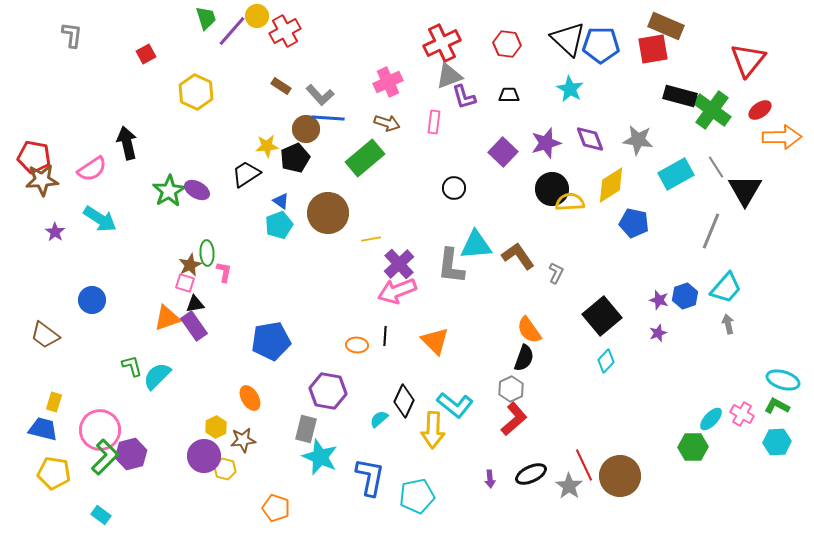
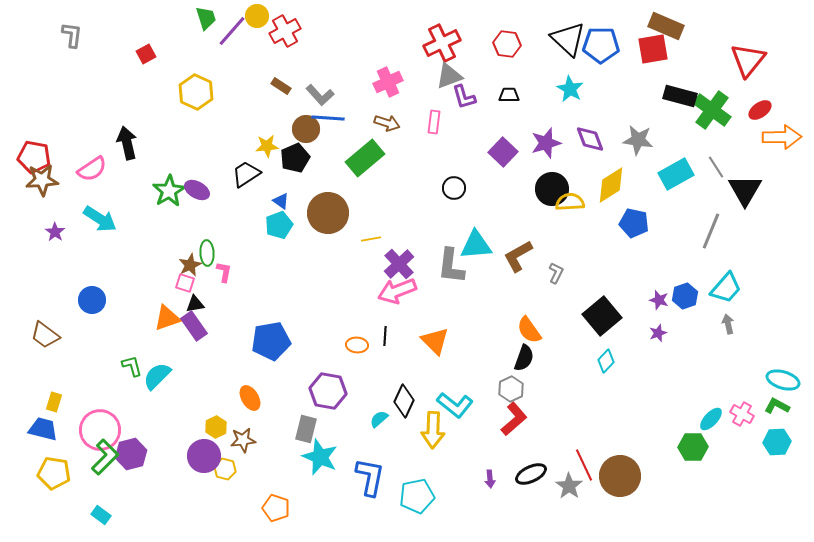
brown L-shape at (518, 256): rotated 84 degrees counterclockwise
